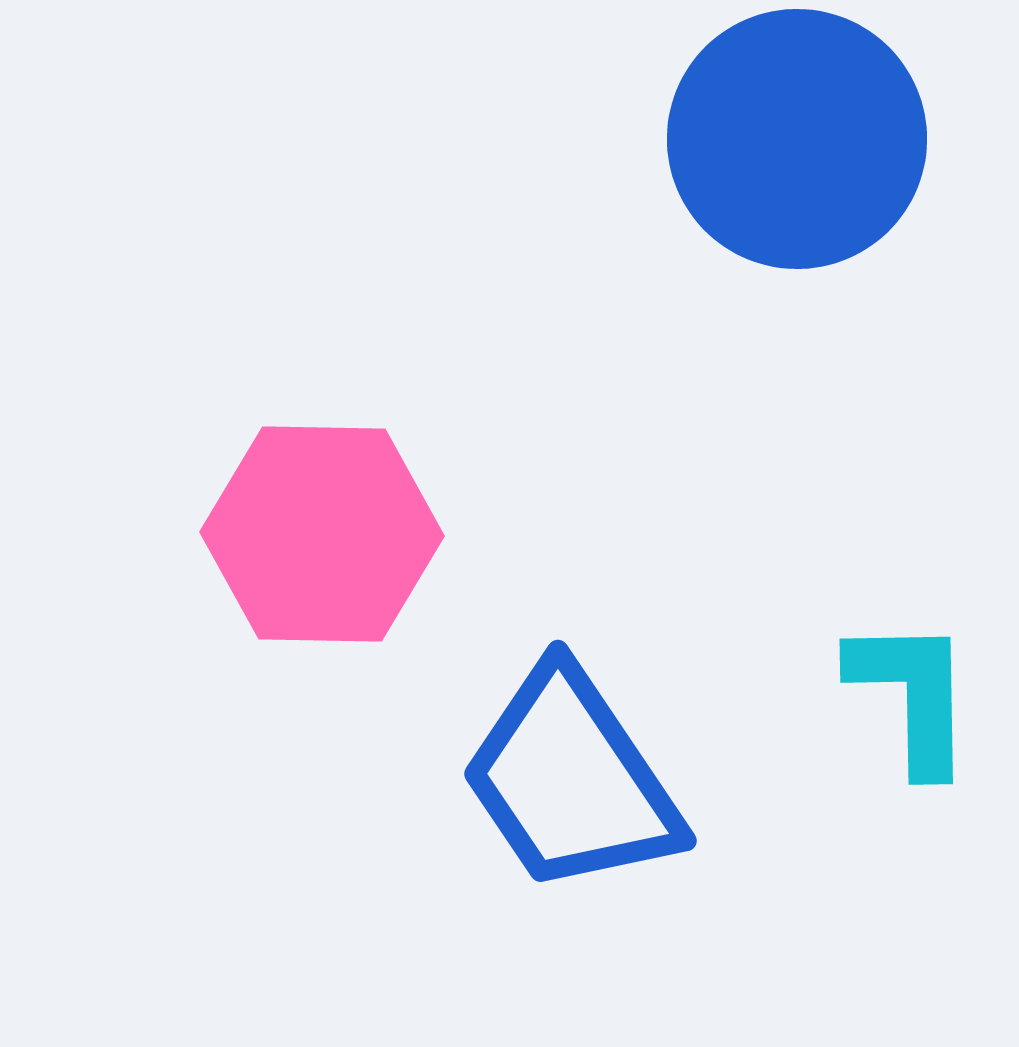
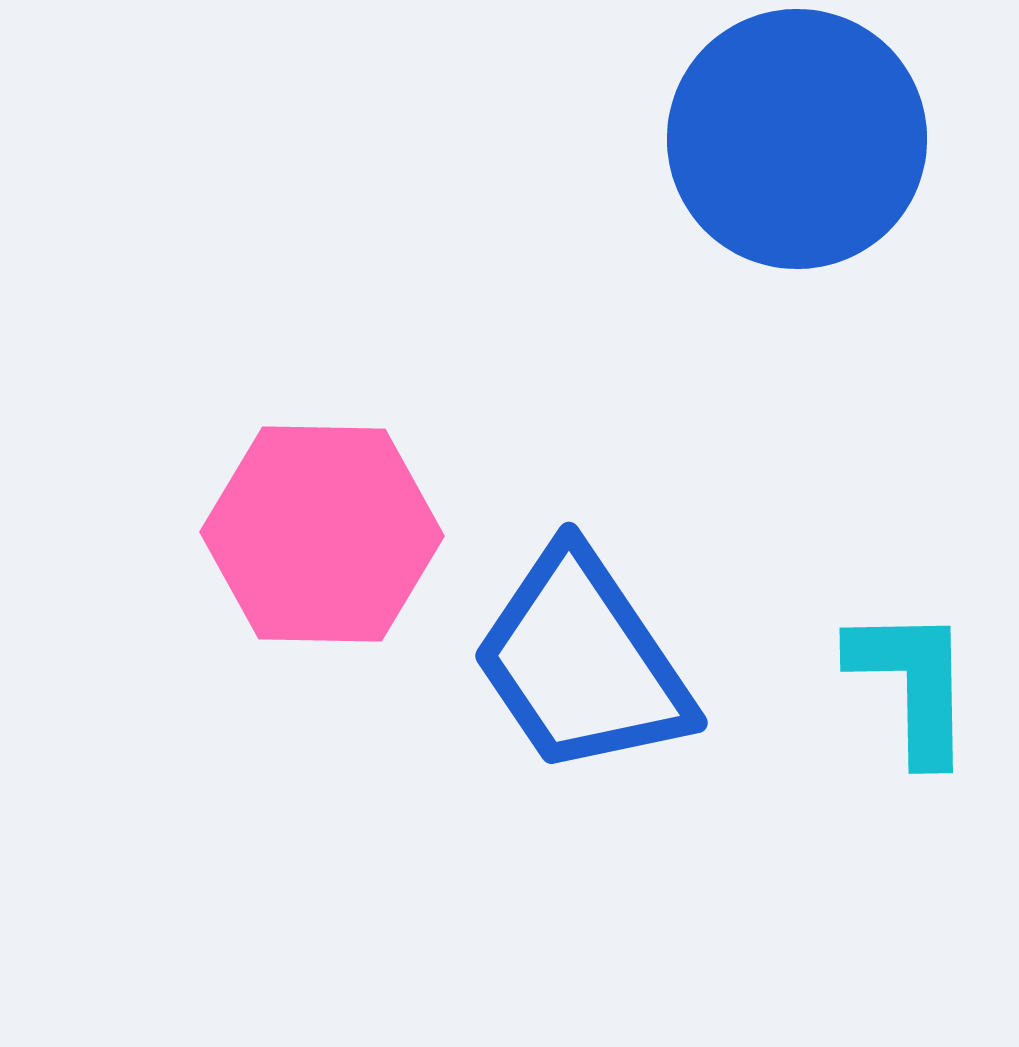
cyan L-shape: moved 11 px up
blue trapezoid: moved 11 px right, 118 px up
